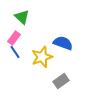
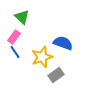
pink rectangle: moved 1 px up
gray rectangle: moved 5 px left, 6 px up
